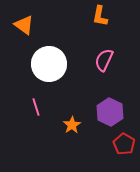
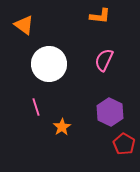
orange L-shape: rotated 95 degrees counterclockwise
orange star: moved 10 px left, 2 px down
